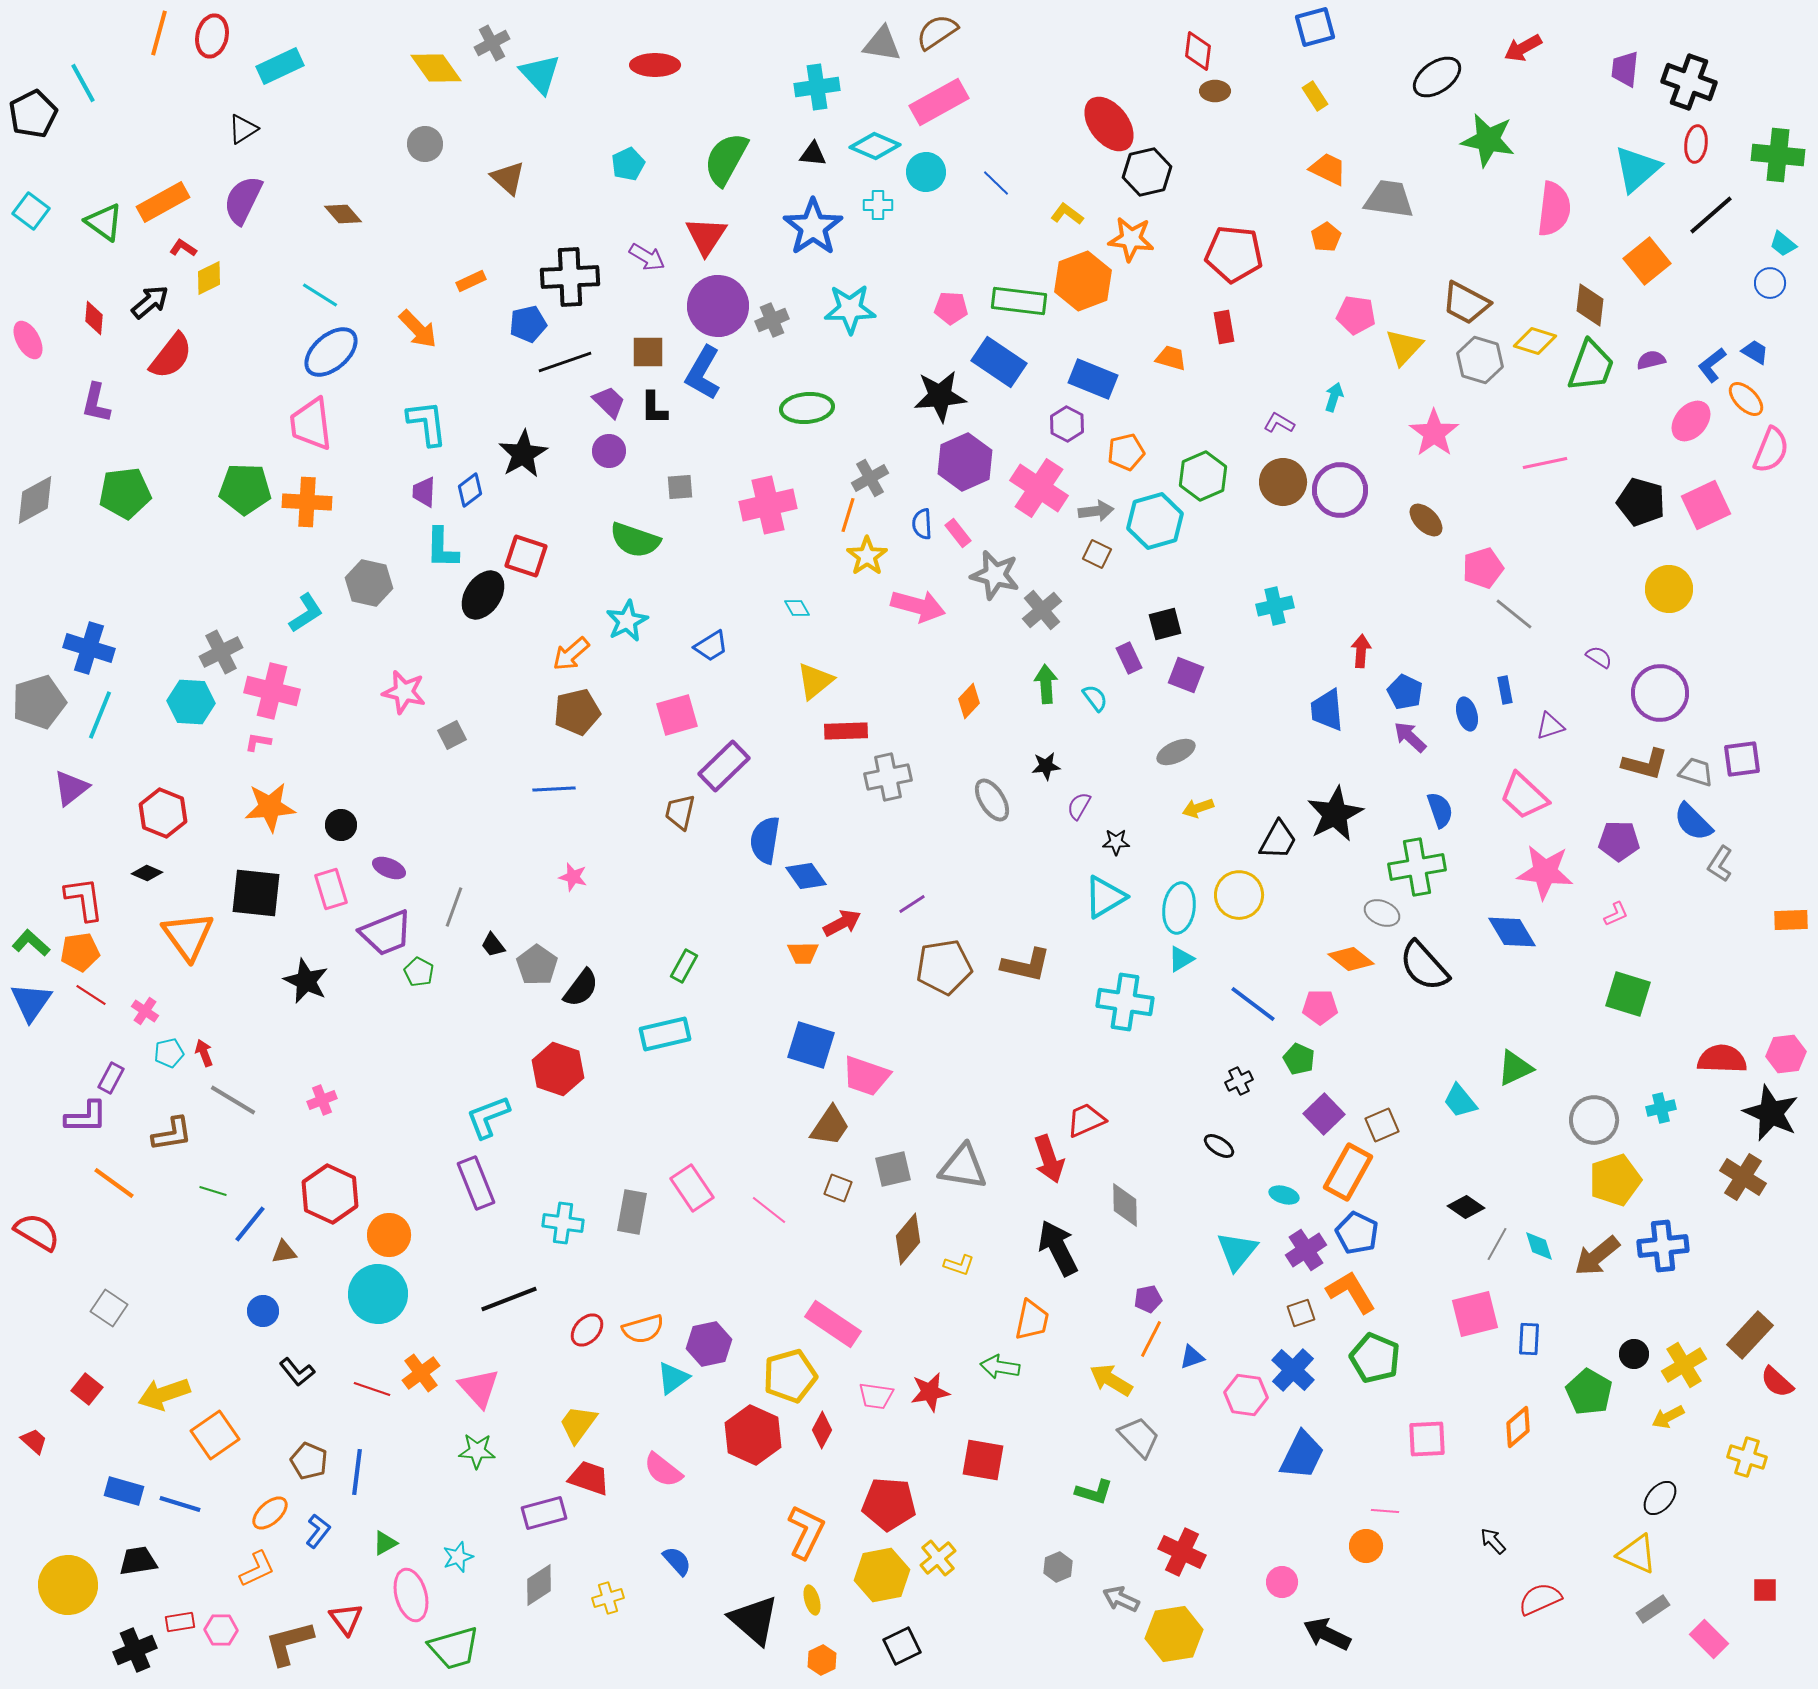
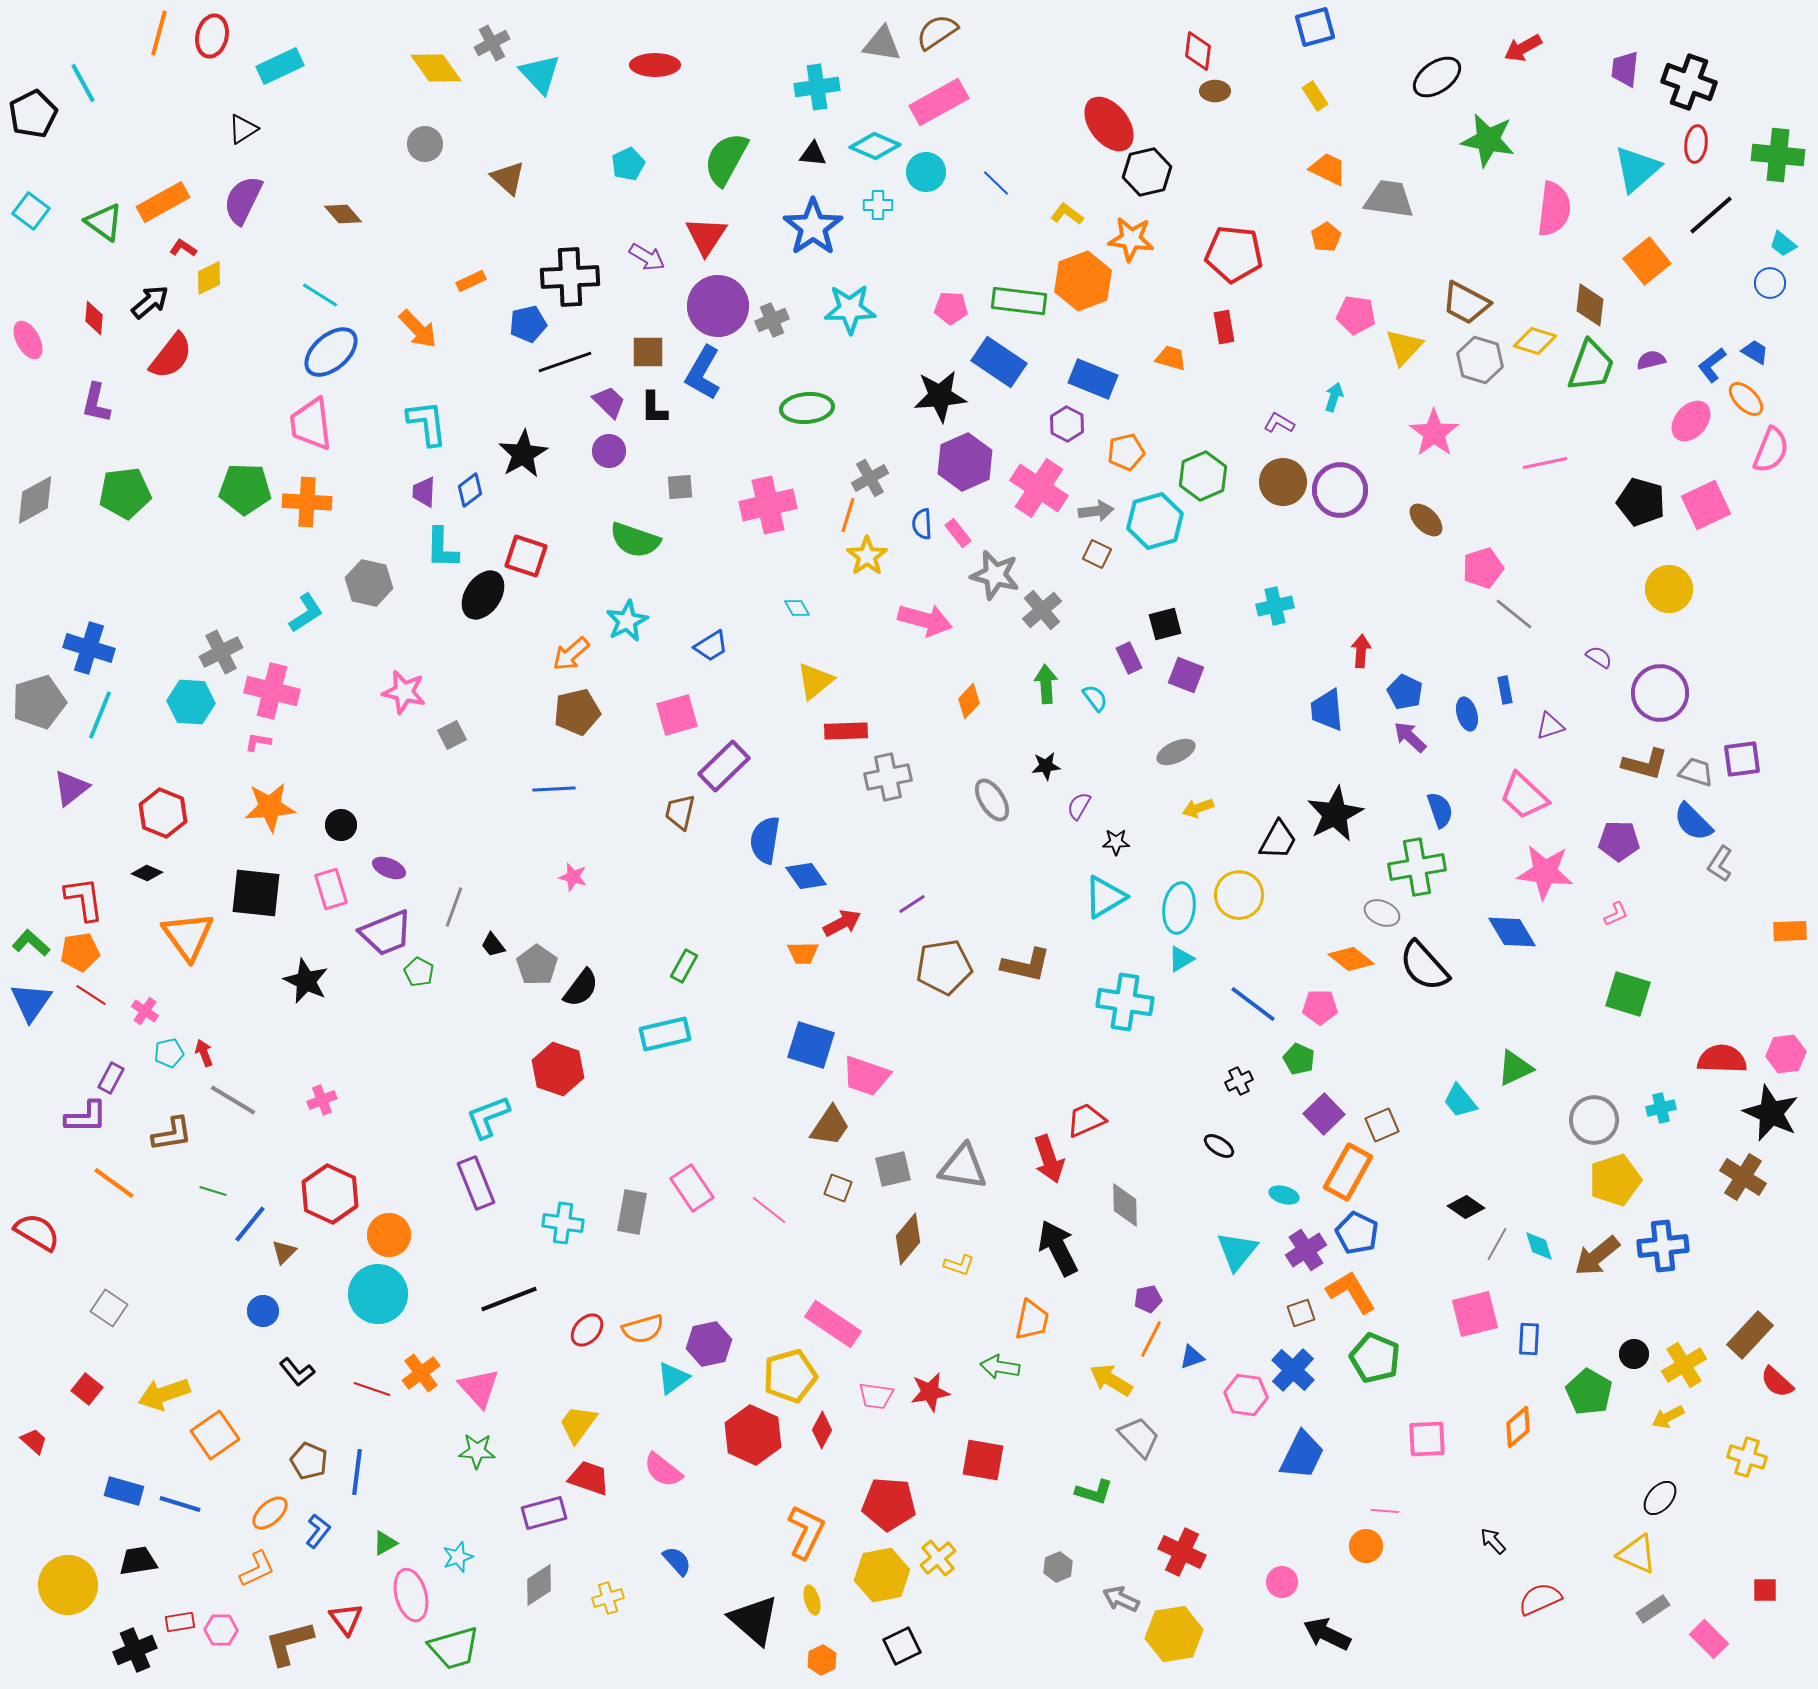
pink arrow at (918, 606): moved 7 px right, 14 px down
orange rectangle at (1791, 920): moved 1 px left, 11 px down
brown triangle at (284, 1252): rotated 36 degrees counterclockwise
